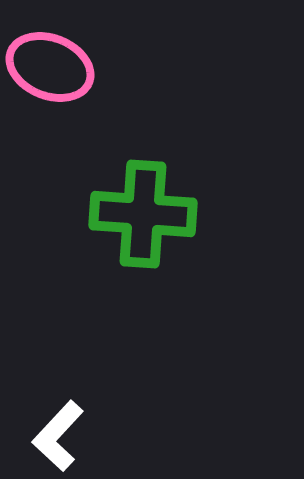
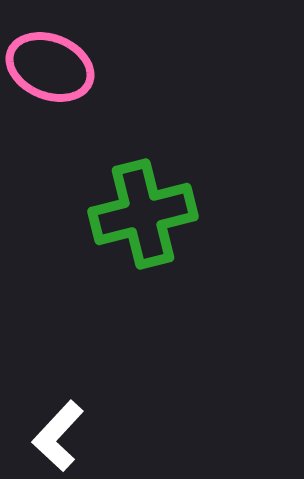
green cross: rotated 18 degrees counterclockwise
